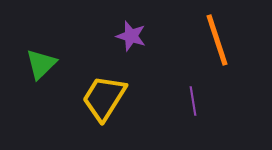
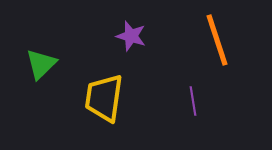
yellow trapezoid: rotated 24 degrees counterclockwise
